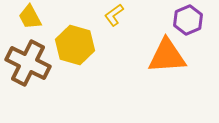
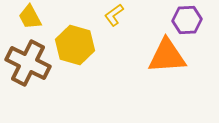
purple hexagon: moved 1 px left; rotated 20 degrees clockwise
